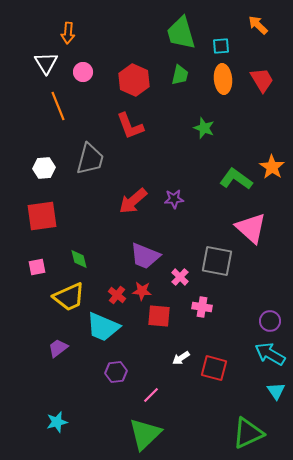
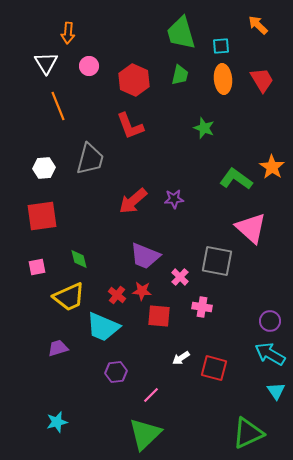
pink circle at (83, 72): moved 6 px right, 6 px up
purple trapezoid at (58, 348): rotated 20 degrees clockwise
